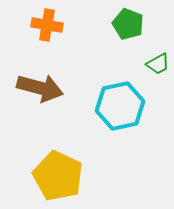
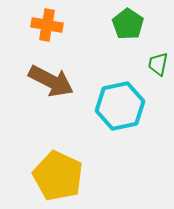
green pentagon: rotated 12 degrees clockwise
green trapezoid: rotated 130 degrees clockwise
brown arrow: moved 11 px right, 7 px up; rotated 12 degrees clockwise
